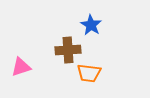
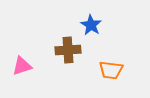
pink triangle: moved 1 px right, 1 px up
orange trapezoid: moved 22 px right, 3 px up
